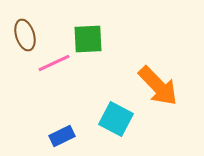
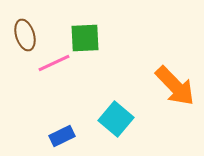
green square: moved 3 px left, 1 px up
orange arrow: moved 17 px right
cyan square: rotated 12 degrees clockwise
